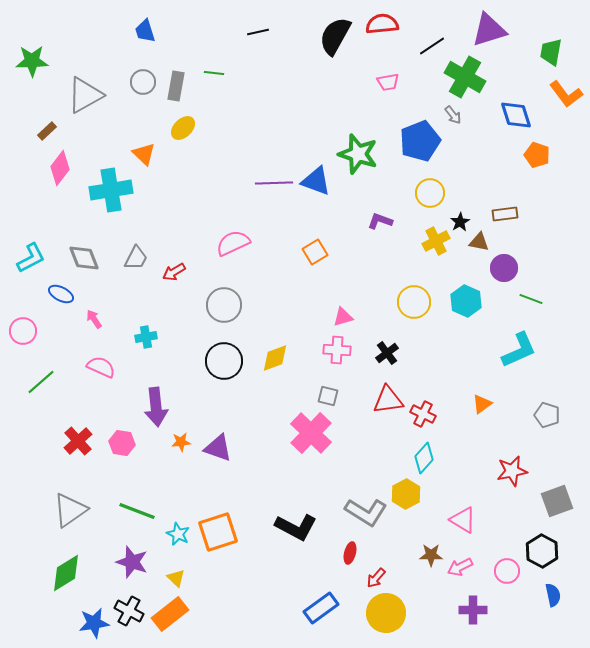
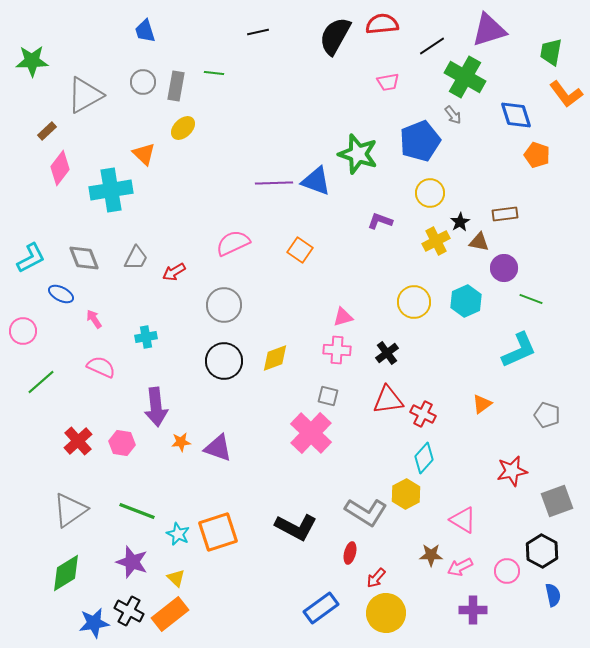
orange square at (315, 252): moved 15 px left, 2 px up; rotated 25 degrees counterclockwise
cyan hexagon at (466, 301): rotated 12 degrees clockwise
